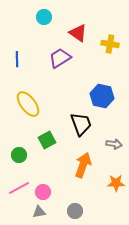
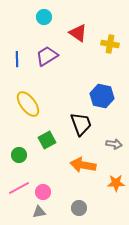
purple trapezoid: moved 13 px left, 2 px up
orange arrow: rotated 100 degrees counterclockwise
gray circle: moved 4 px right, 3 px up
